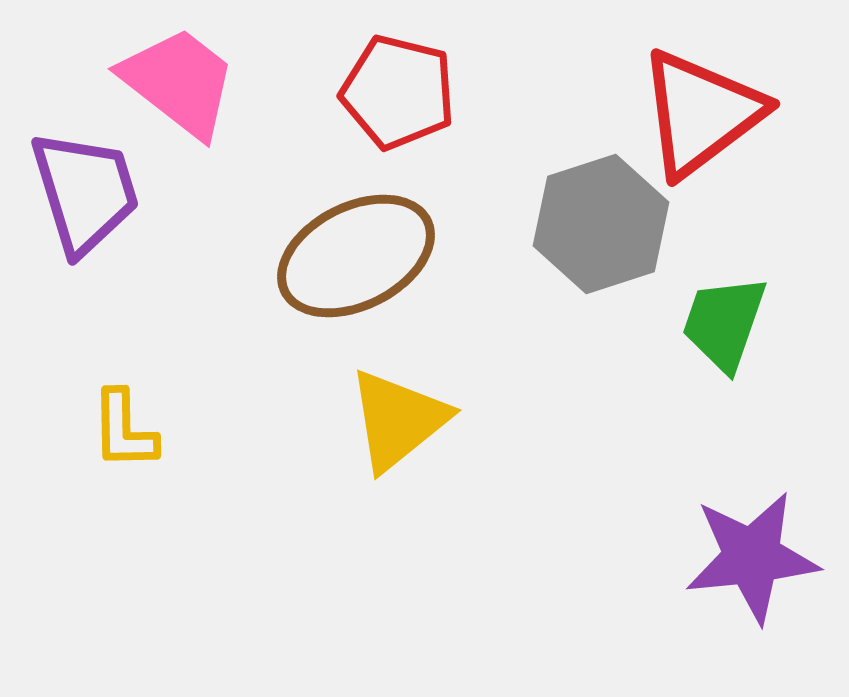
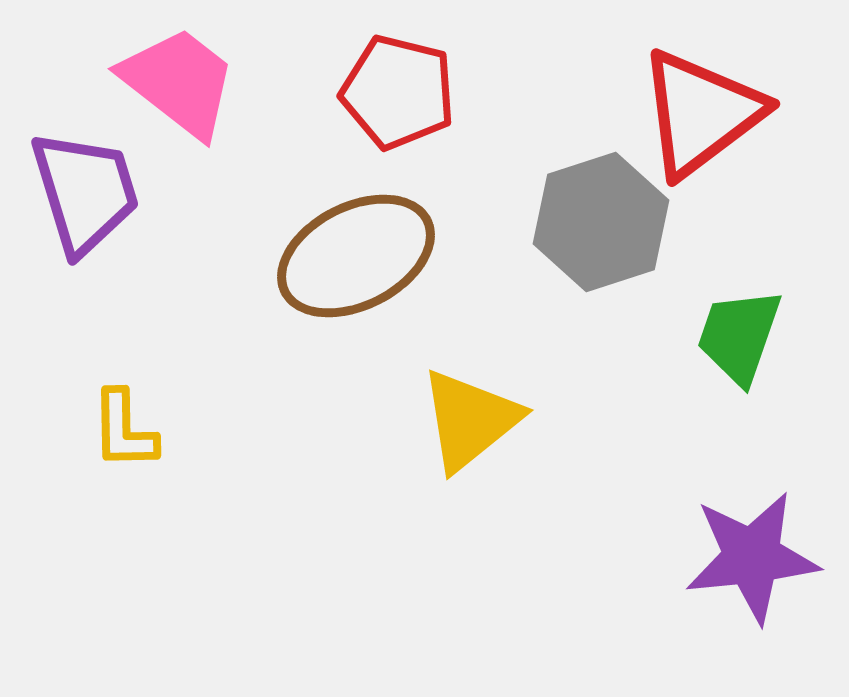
gray hexagon: moved 2 px up
green trapezoid: moved 15 px right, 13 px down
yellow triangle: moved 72 px right
